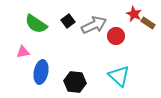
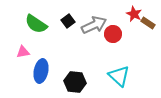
red circle: moved 3 px left, 2 px up
blue ellipse: moved 1 px up
